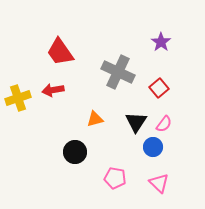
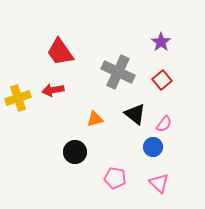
red square: moved 3 px right, 8 px up
black triangle: moved 1 px left, 8 px up; rotated 25 degrees counterclockwise
